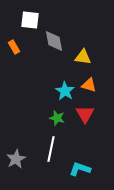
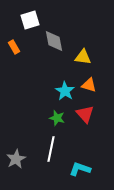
white square: rotated 24 degrees counterclockwise
red triangle: rotated 12 degrees counterclockwise
